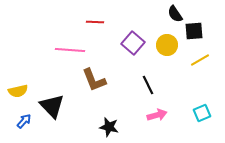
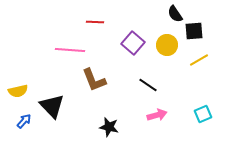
yellow line: moved 1 px left
black line: rotated 30 degrees counterclockwise
cyan square: moved 1 px right, 1 px down
